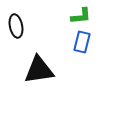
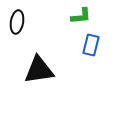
black ellipse: moved 1 px right, 4 px up; rotated 20 degrees clockwise
blue rectangle: moved 9 px right, 3 px down
